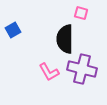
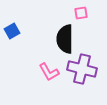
pink square: rotated 24 degrees counterclockwise
blue square: moved 1 px left, 1 px down
